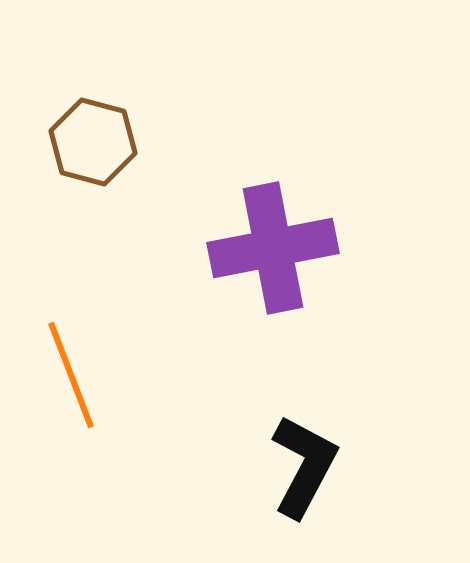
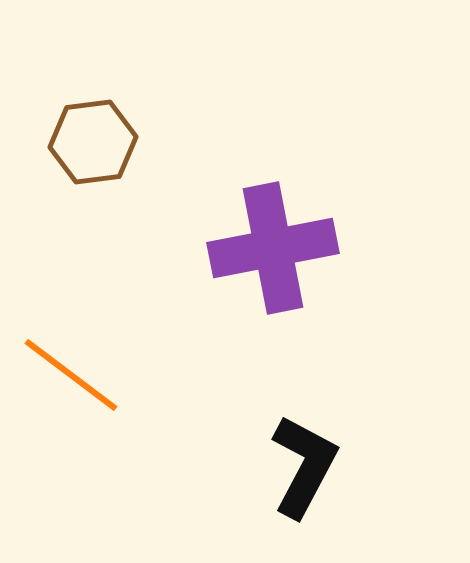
brown hexagon: rotated 22 degrees counterclockwise
orange line: rotated 32 degrees counterclockwise
